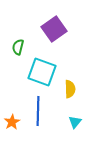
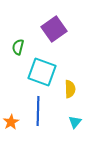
orange star: moved 1 px left
